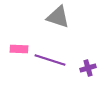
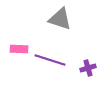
gray triangle: moved 2 px right, 2 px down
